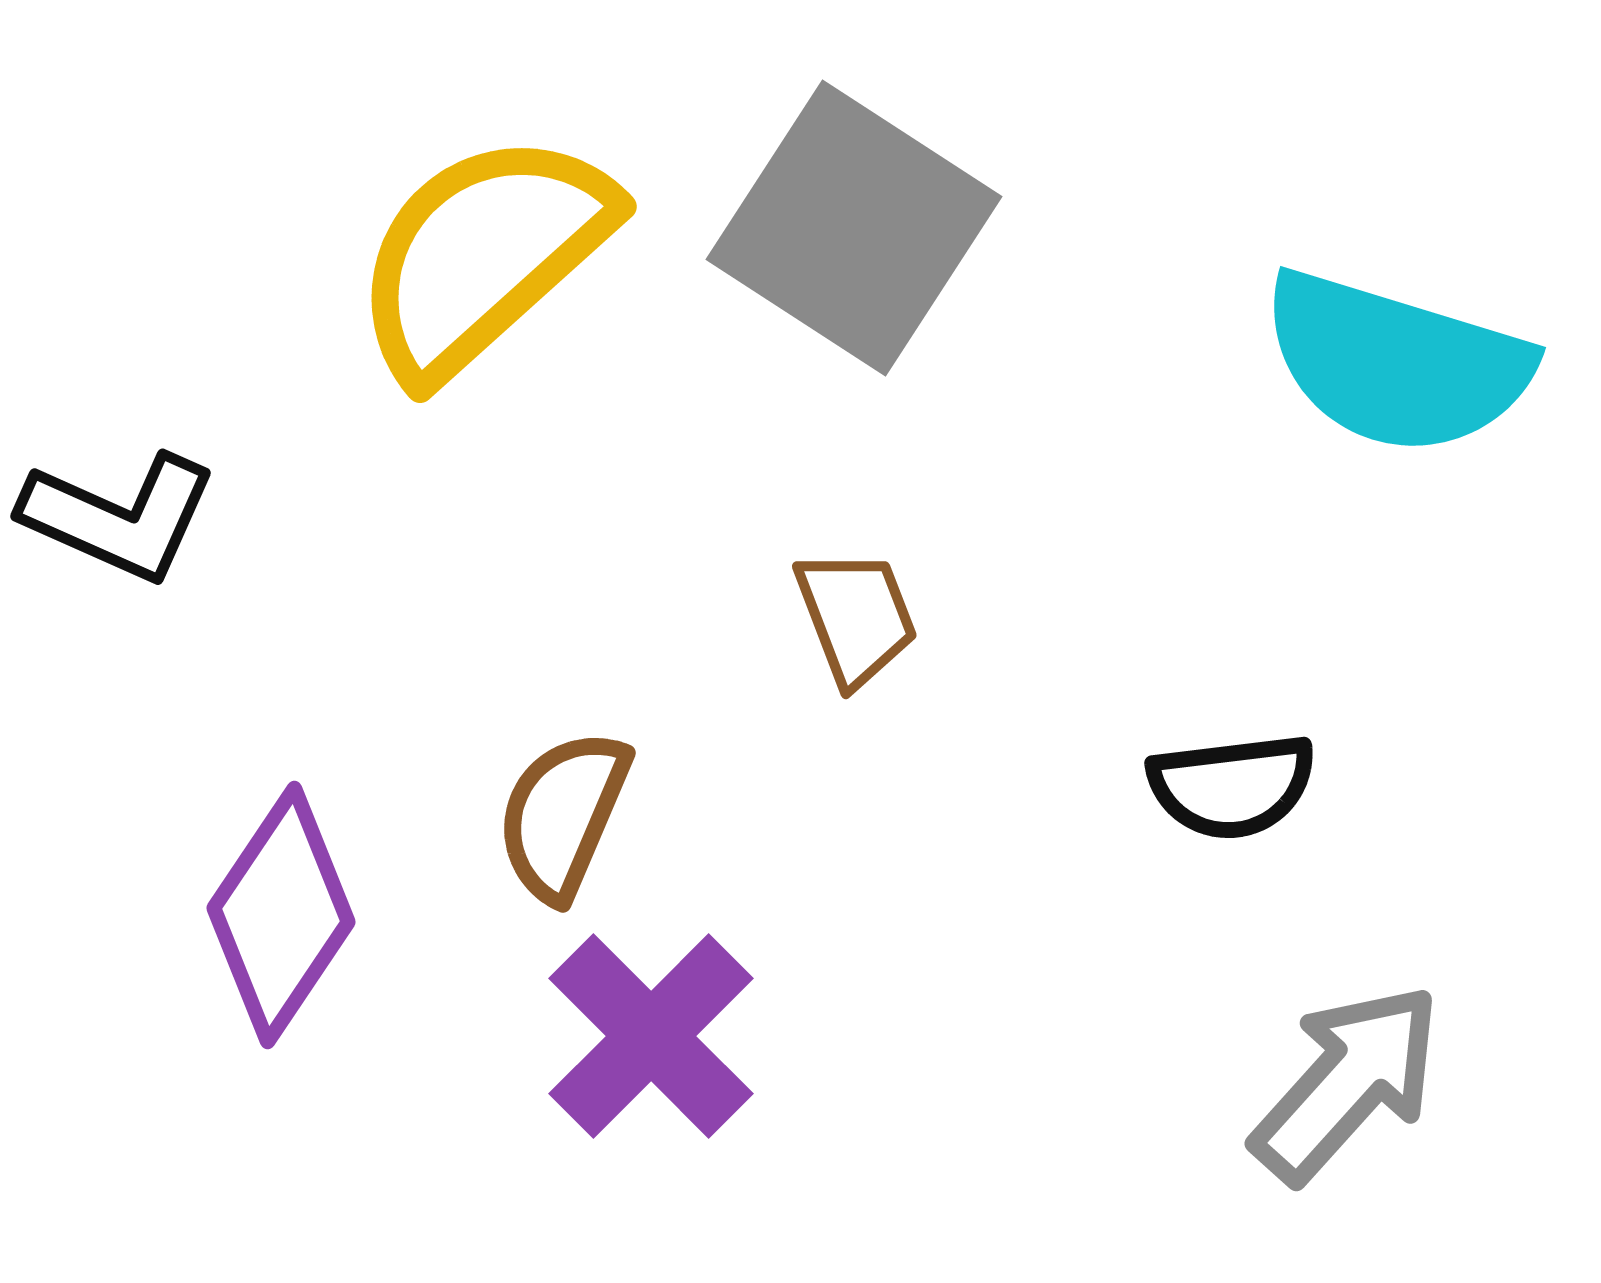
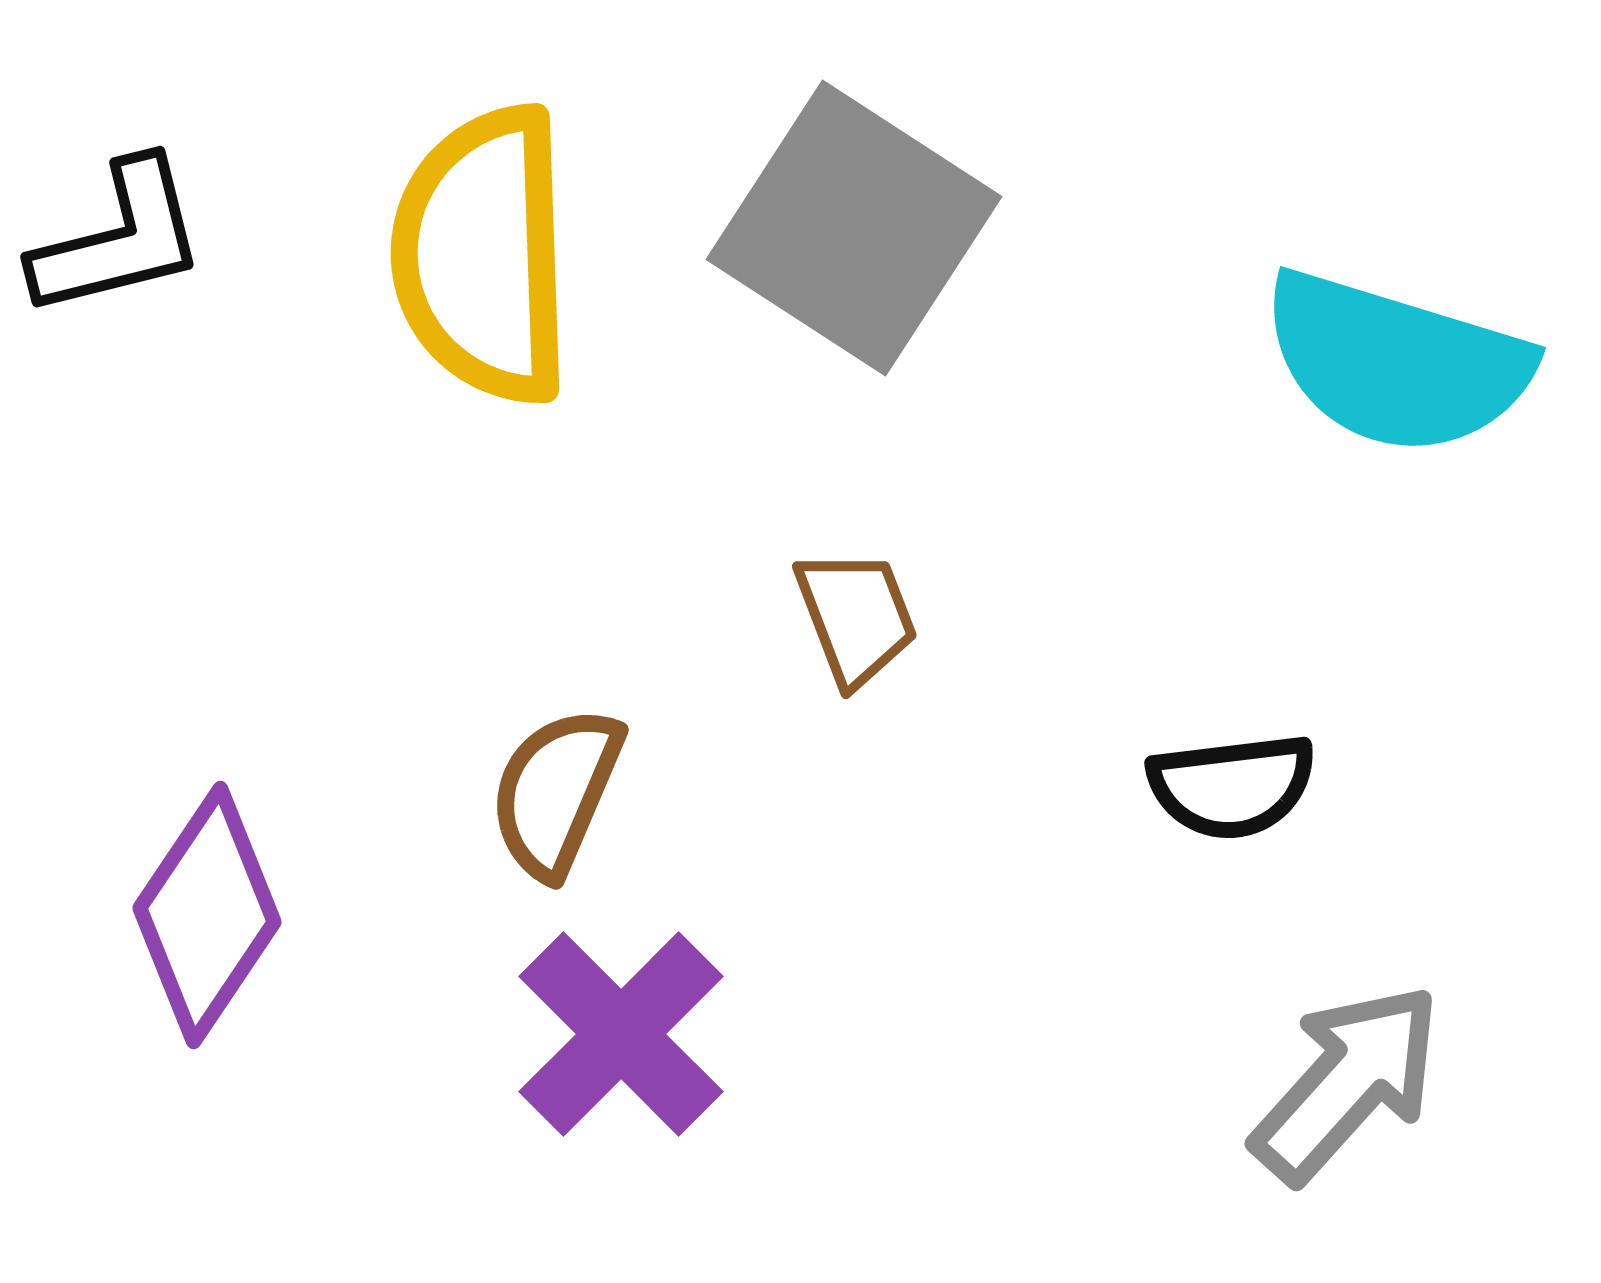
yellow semicircle: rotated 50 degrees counterclockwise
black L-shape: moved 278 px up; rotated 38 degrees counterclockwise
brown semicircle: moved 7 px left, 23 px up
purple diamond: moved 74 px left
purple cross: moved 30 px left, 2 px up
